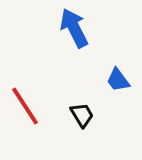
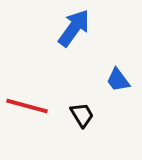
blue arrow: rotated 63 degrees clockwise
red line: moved 2 px right; rotated 42 degrees counterclockwise
